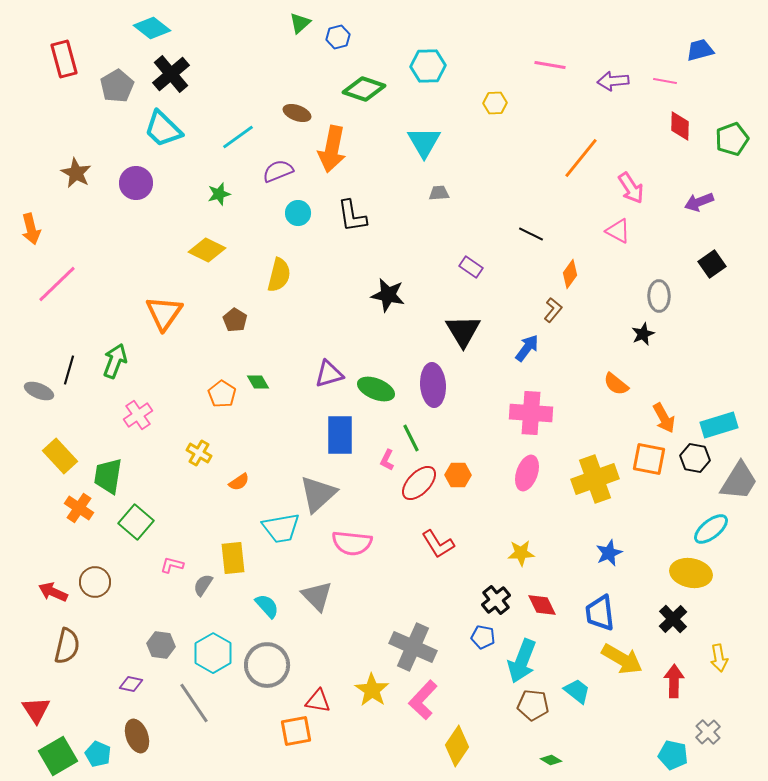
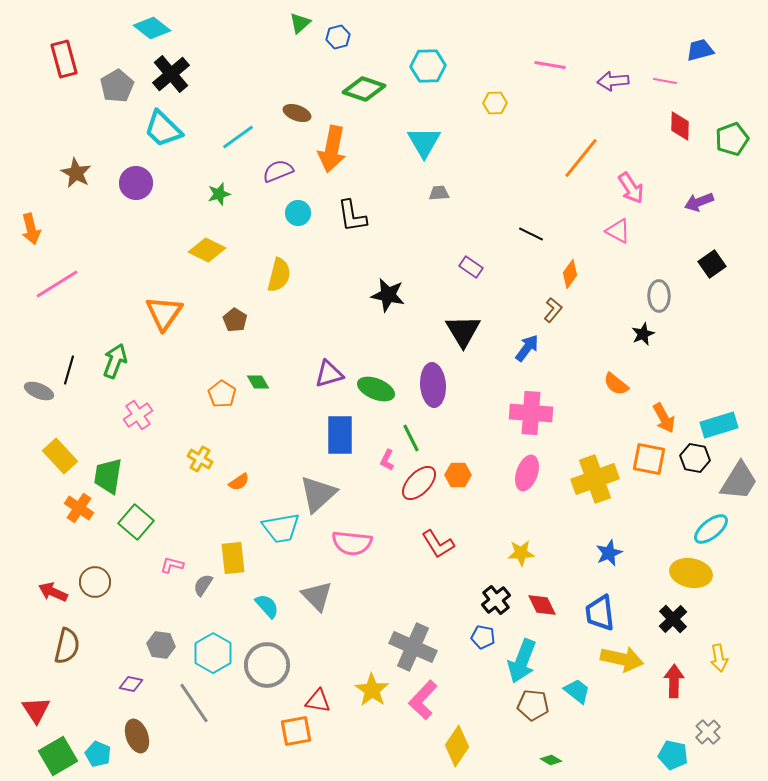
pink line at (57, 284): rotated 12 degrees clockwise
yellow cross at (199, 453): moved 1 px right, 6 px down
yellow arrow at (622, 659): rotated 18 degrees counterclockwise
